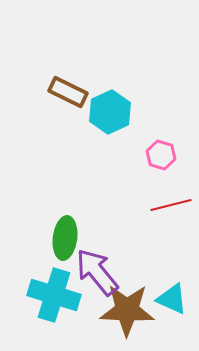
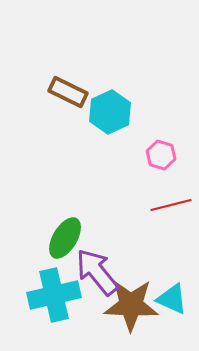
green ellipse: rotated 24 degrees clockwise
cyan cross: rotated 30 degrees counterclockwise
brown star: moved 4 px right, 5 px up
